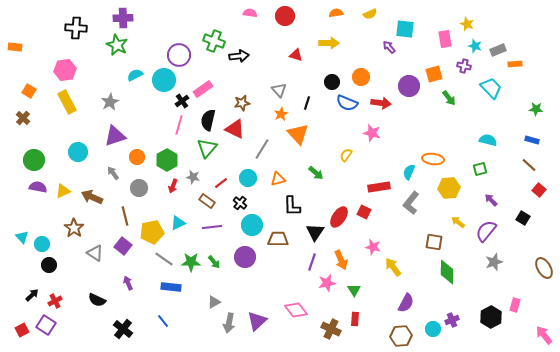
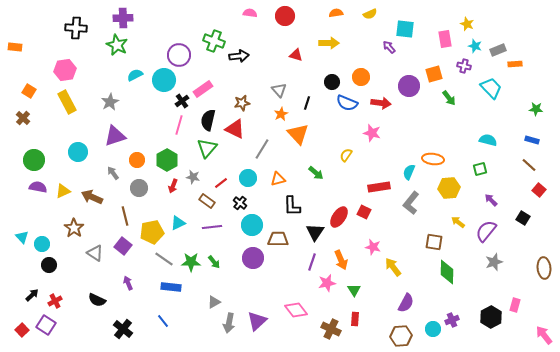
orange circle at (137, 157): moved 3 px down
purple circle at (245, 257): moved 8 px right, 1 px down
brown ellipse at (544, 268): rotated 25 degrees clockwise
red square at (22, 330): rotated 16 degrees counterclockwise
